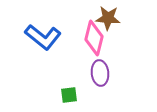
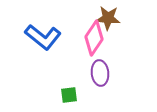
pink diamond: rotated 20 degrees clockwise
